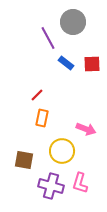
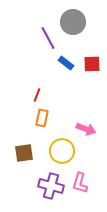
red line: rotated 24 degrees counterclockwise
brown square: moved 7 px up; rotated 18 degrees counterclockwise
